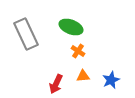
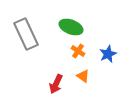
orange triangle: rotated 40 degrees clockwise
blue star: moved 3 px left, 26 px up
